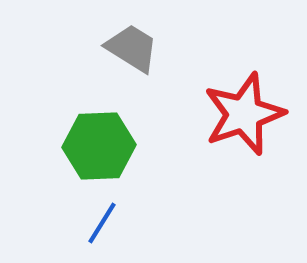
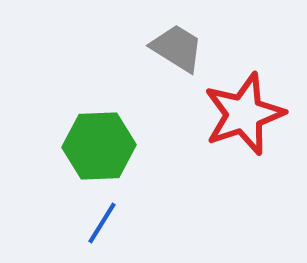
gray trapezoid: moved 45 px right
